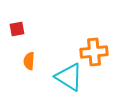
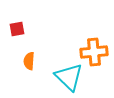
cyan triangle: rotated 12 degrees clockwise
